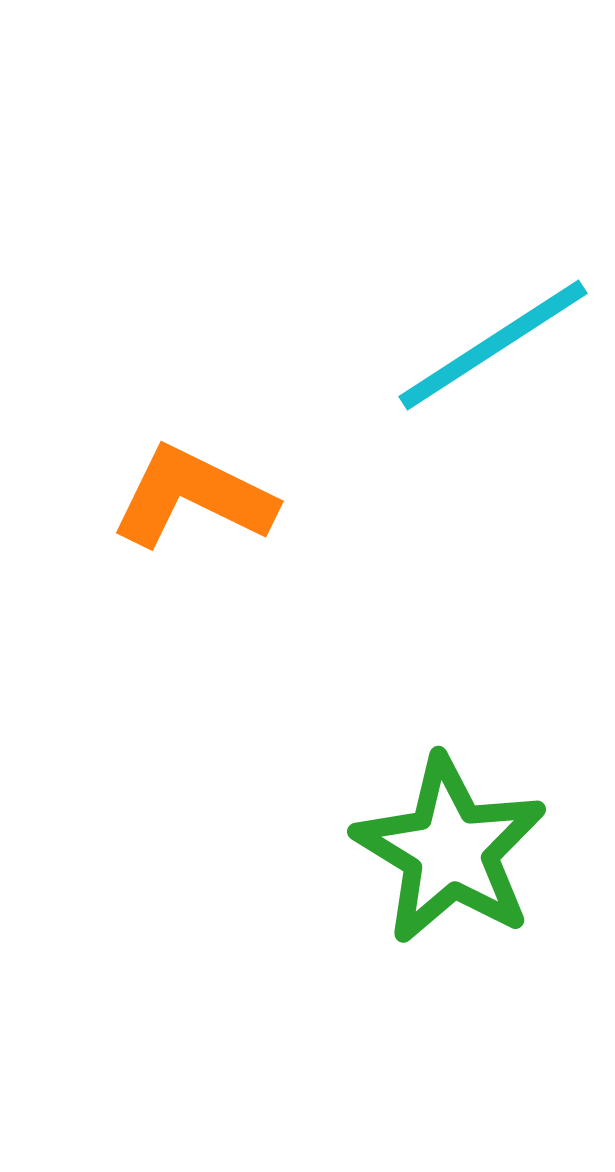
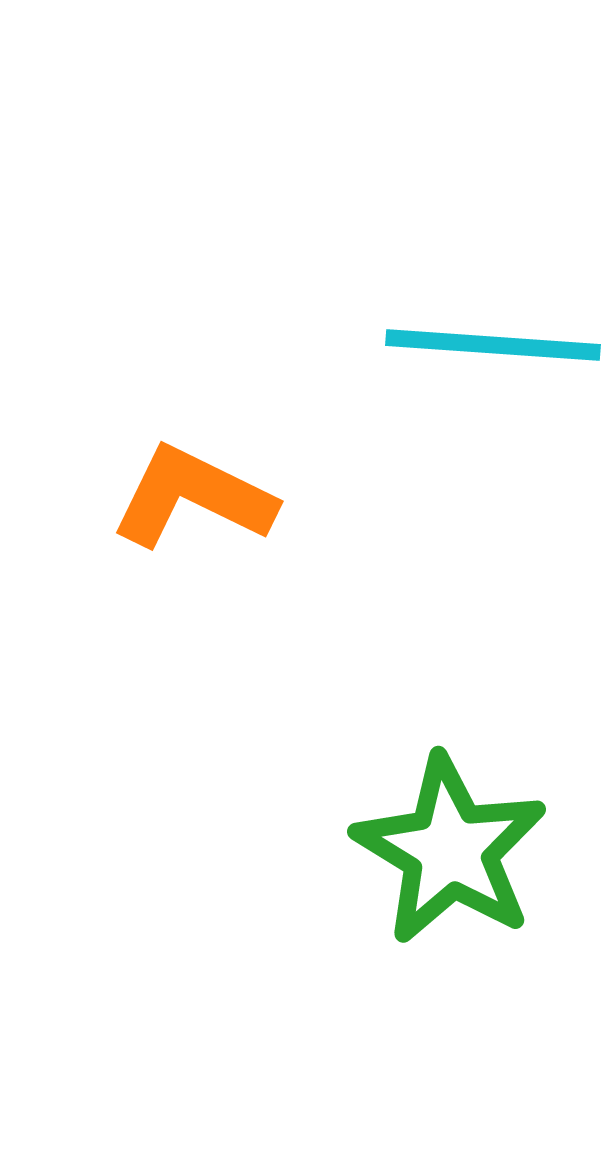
cyan line: rotated 37 degrees clockwise
